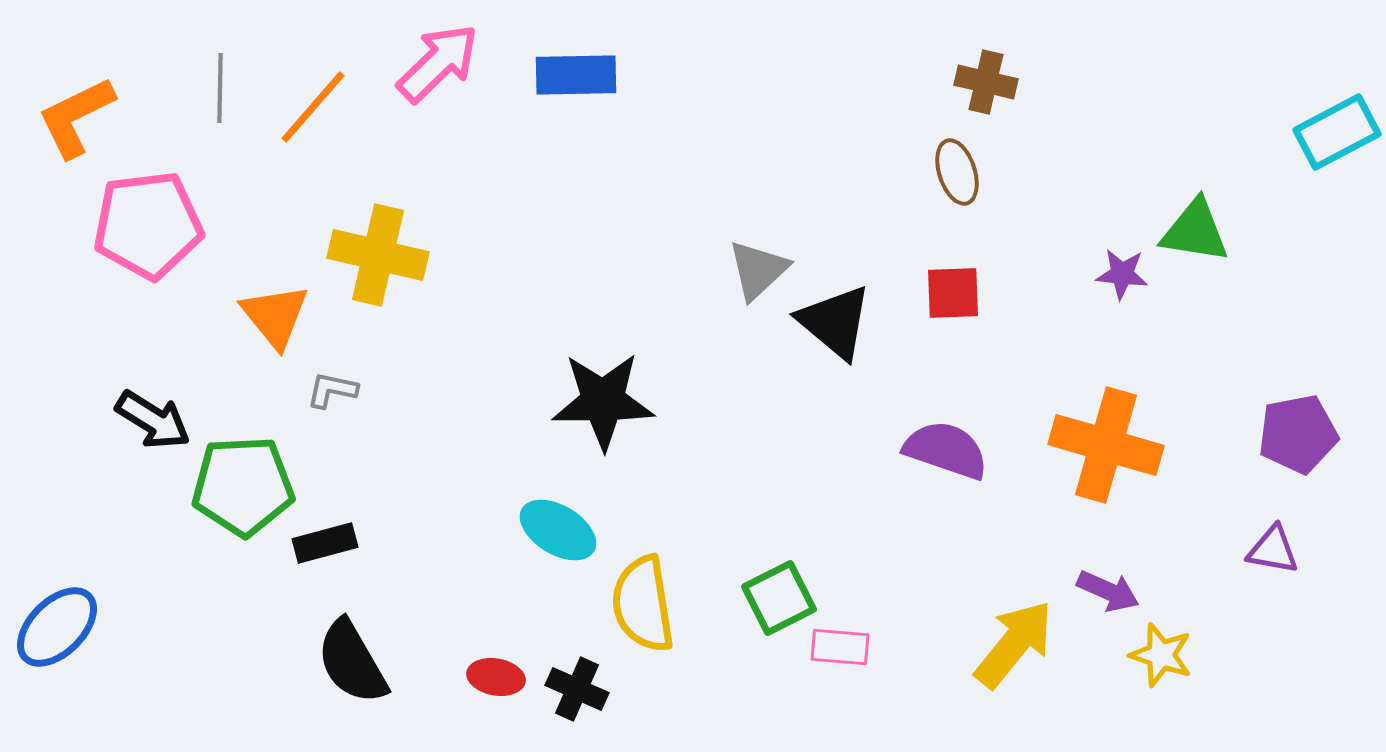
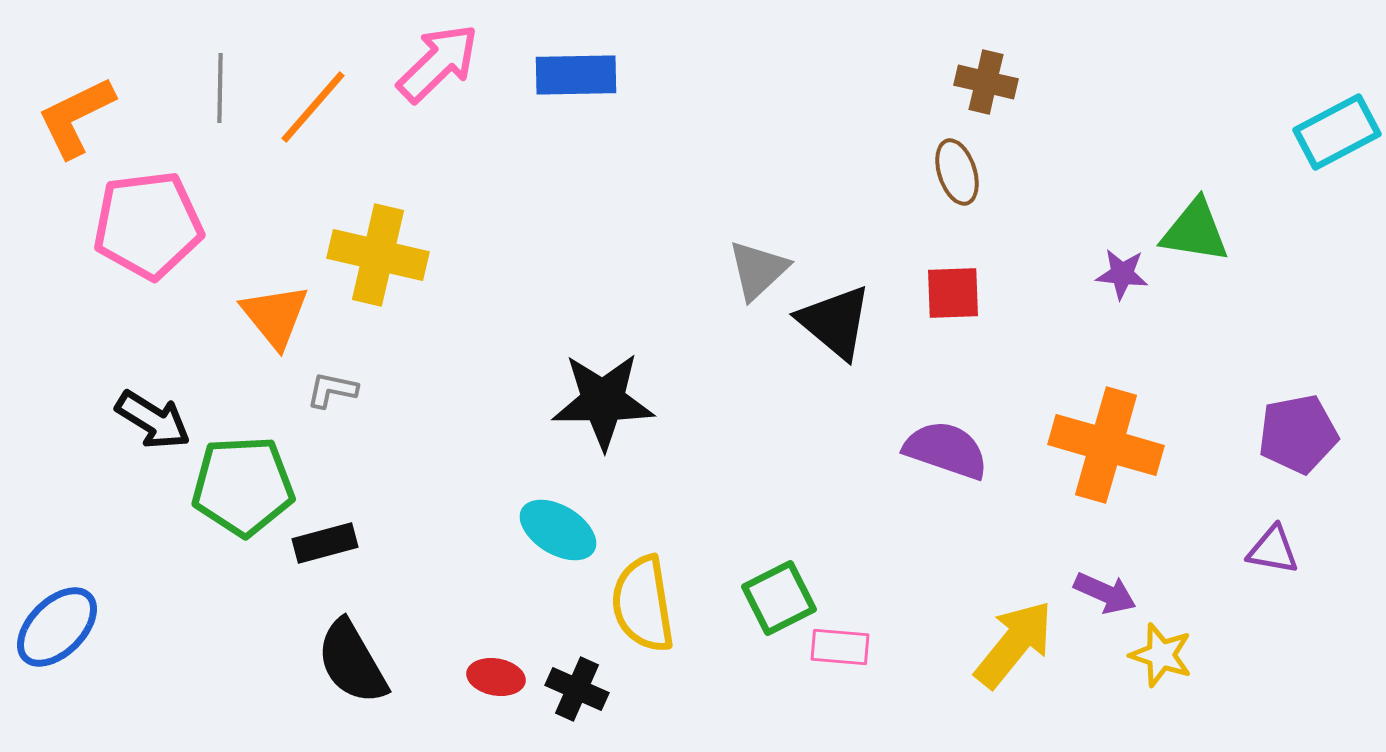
purple arrow: moved 3 px left, 2 px down
